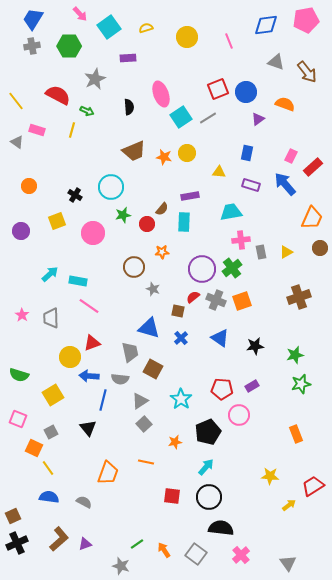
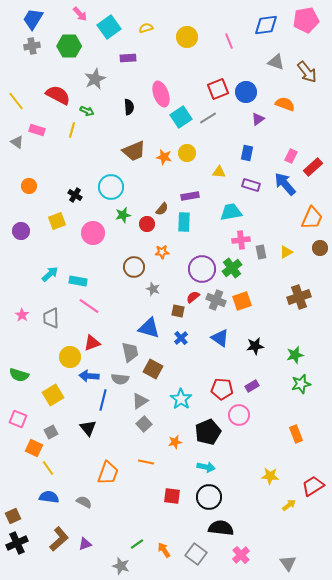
cyan arrow at (206, 467): rotated 60 degrees clockwise
